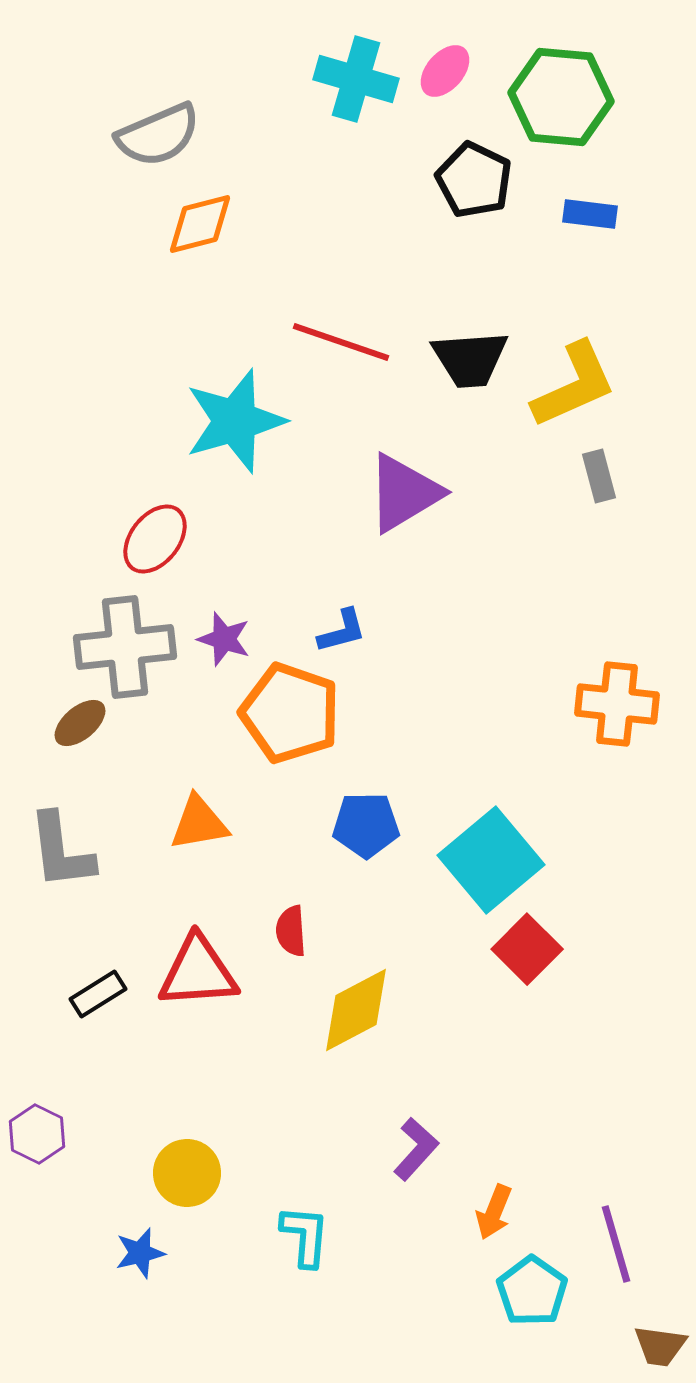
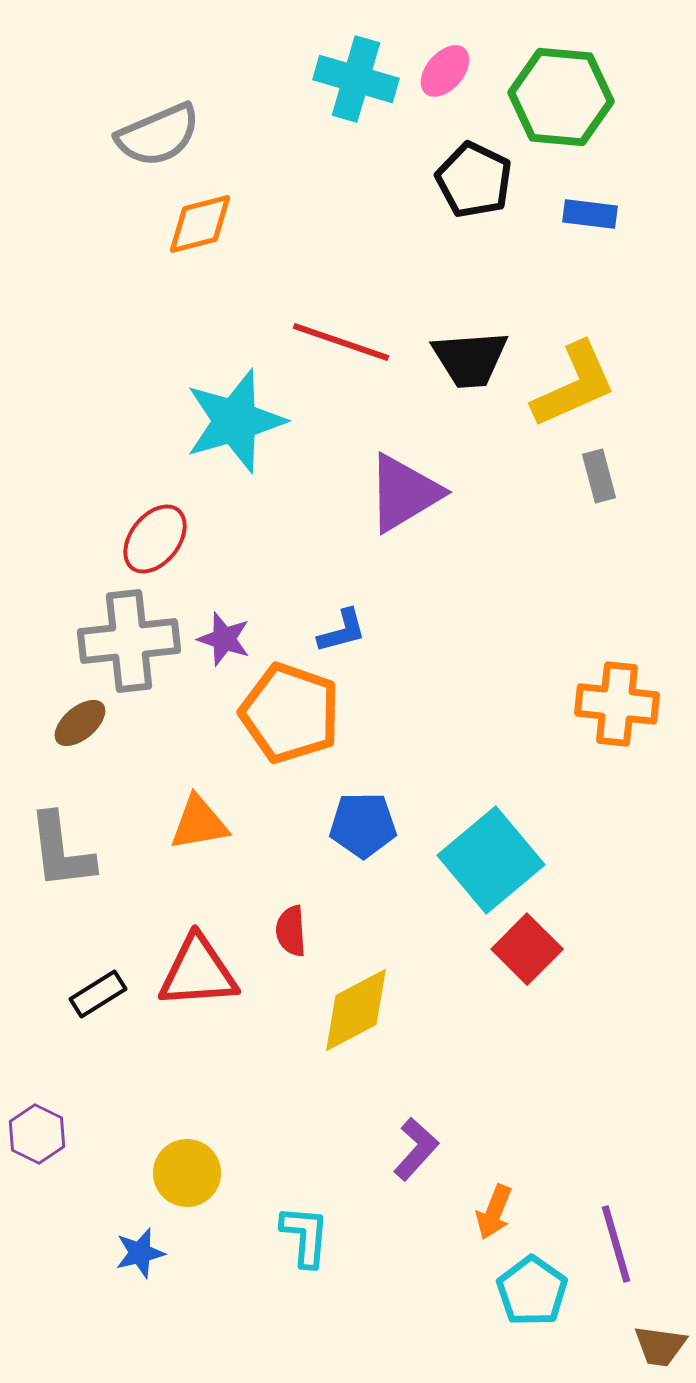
gray cross: moved 4 px right, 6 px up
blue pentagon: moved 3 px left
